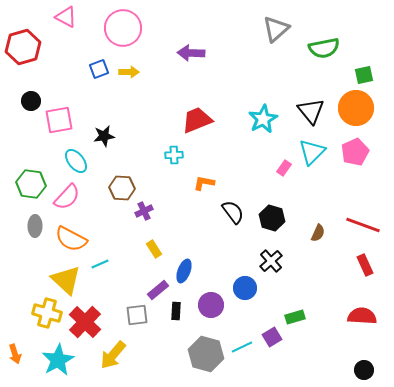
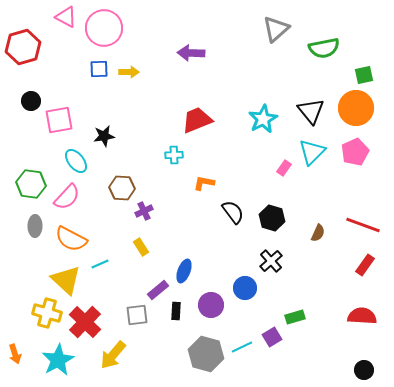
pink circle at (123, 28): moved 19 px left
blue square at (99, 69): rotated 18 degrees clockwise
yellow rectangle at (154, 249): moved 13 px left, 2 px up
red rectangle at (365, 265): rotated 60 degrees clockwise
